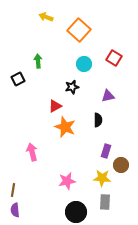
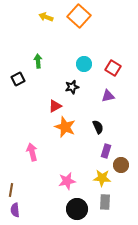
orange square: moved 14 px up
red square: moved 1 px left, 10 px down
black semicircle: moved 7 px down; rotated 24 degrees counterclockwise
brown line: moved 2 px left
black circle: moved 1 px right, 3 px up
